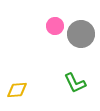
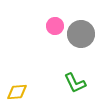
yellow diamond: moved 2 px down
